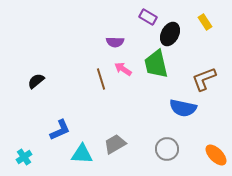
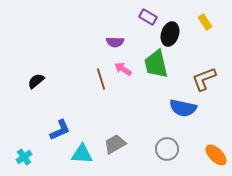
black ellipse: rotated 10 degrees counterclockwise
